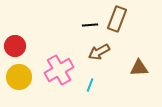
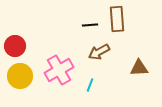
brown rectangle: rotated 25 degrees counterclockwise
yellow circle: moved 1 px right, 1 px up
